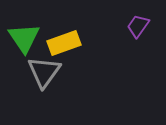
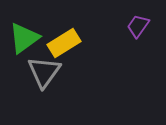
green triangle: rotated 28 degrees clockwise
yellow rectangle: rotated 12 degrees counterclockwise
